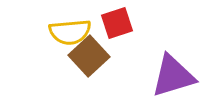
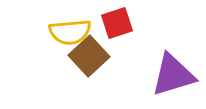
purple triangle: moved 1 px up
